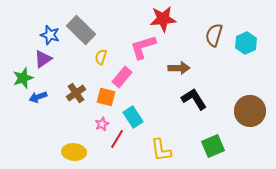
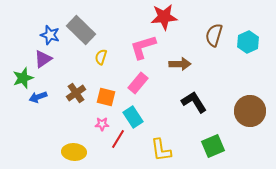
red star: moved 1 px right, 2 px up
cyan hexagon: moved 2 px right, 1 px up
brown arrow: moved 1 px right, 4 px up
pink rectangle: moved 16 px right, 6 px down
black L-shape: moved 3 px down
pink star: rotated 24 degrees clockwise
red line: moved 1 px right
